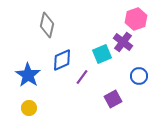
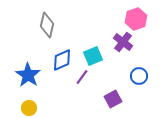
cyan square: moved 9 px left, 2 px down
